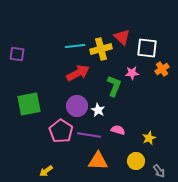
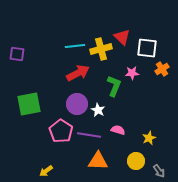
purple circle: moved 2 px up
